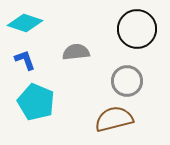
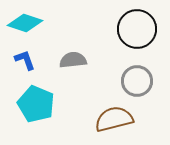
gray semicircle: moved 3 px left, 8 px down
gray circle: moved 10 px right
cyan pentagon: moved 2 px down
